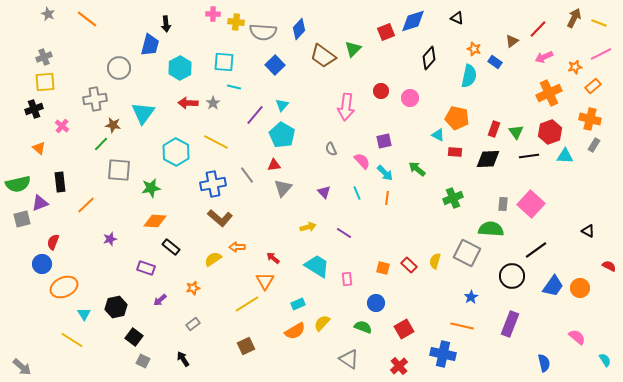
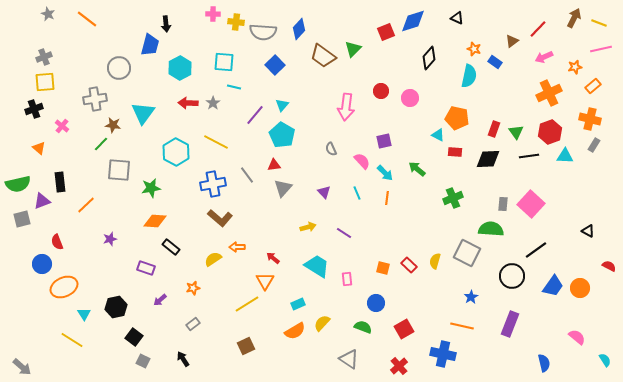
pink line at (601, 54): moved 5 px up; rotated 15 degrees clockwise
purple triangle at (40, 203): moved 2 px right, 2 px up
red semicircle at (53, 242): moved 4 px right; rotated 42 degrees counterclockwise
